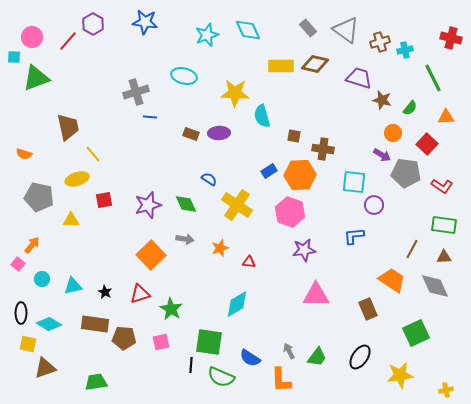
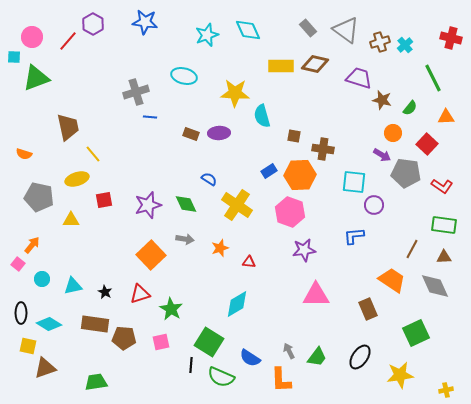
cyan cross at (405, 50): moved 5 px up; rotated 28 degrees counterclockwise
green square at (209, 342): rotated 24 degrees clockwise
yellow square at (28, 344): moved 2 px down
